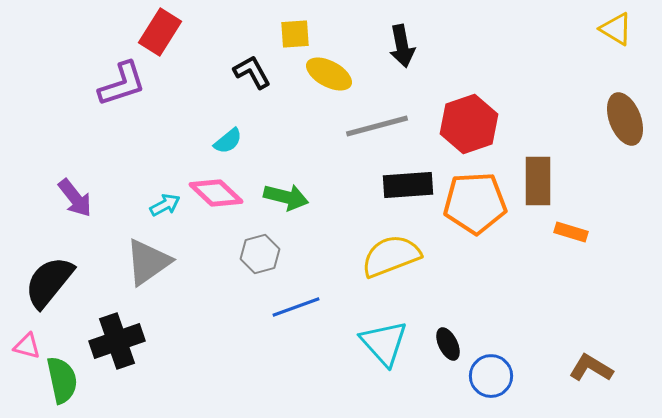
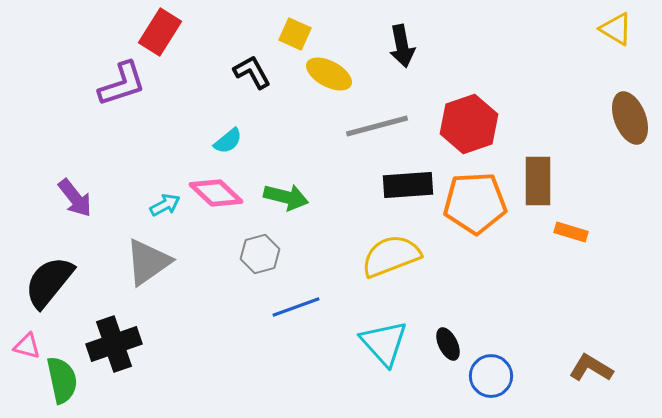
yellow square: rotated 28 degrees clockwise
brown ellipse: moved 5 px right, 1 px up
black cross: moved 3 px left, 3 px down
